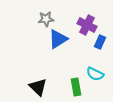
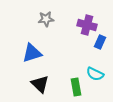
purple cross: rotated 12 degrees counterclockwise
blue triangle: moved 26 px left, 14 px down; rotated 15 degrees clockwise
black triangle: moved 2 px right, 3 px up
